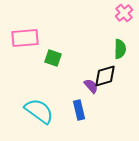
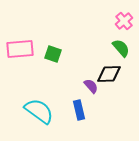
pink cross: moved 8 px down
pink rectangle: moved 5 px left, 11 px down
green semicircle: moved 1 px right, 1 px up; rotated 42 degrees counterclockwise
green square: moved 4 px up
black diamond: moved 4 px right, 2 px up; rotated 15 degrees clockwise
